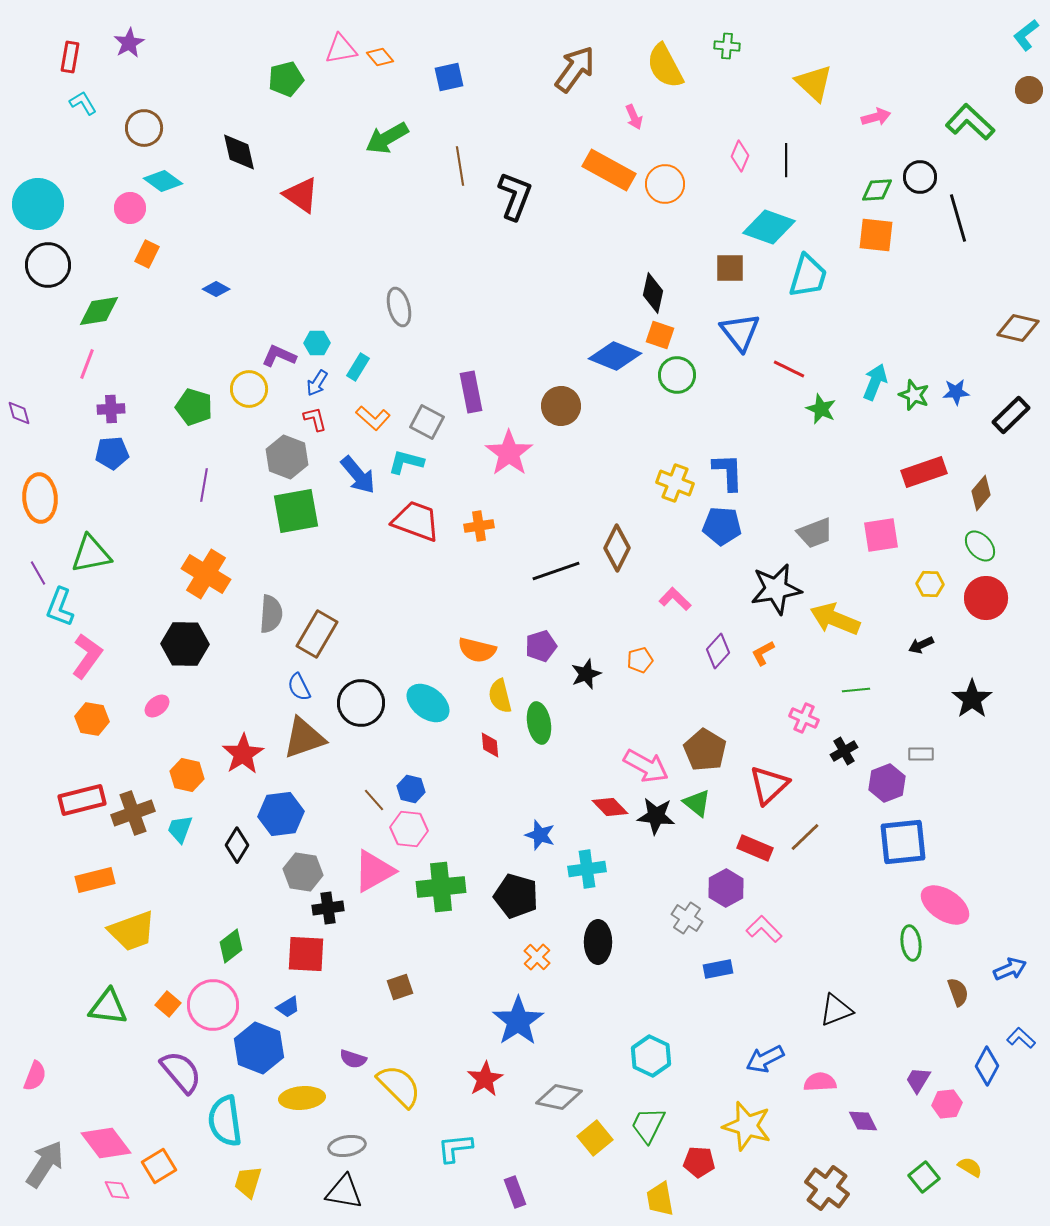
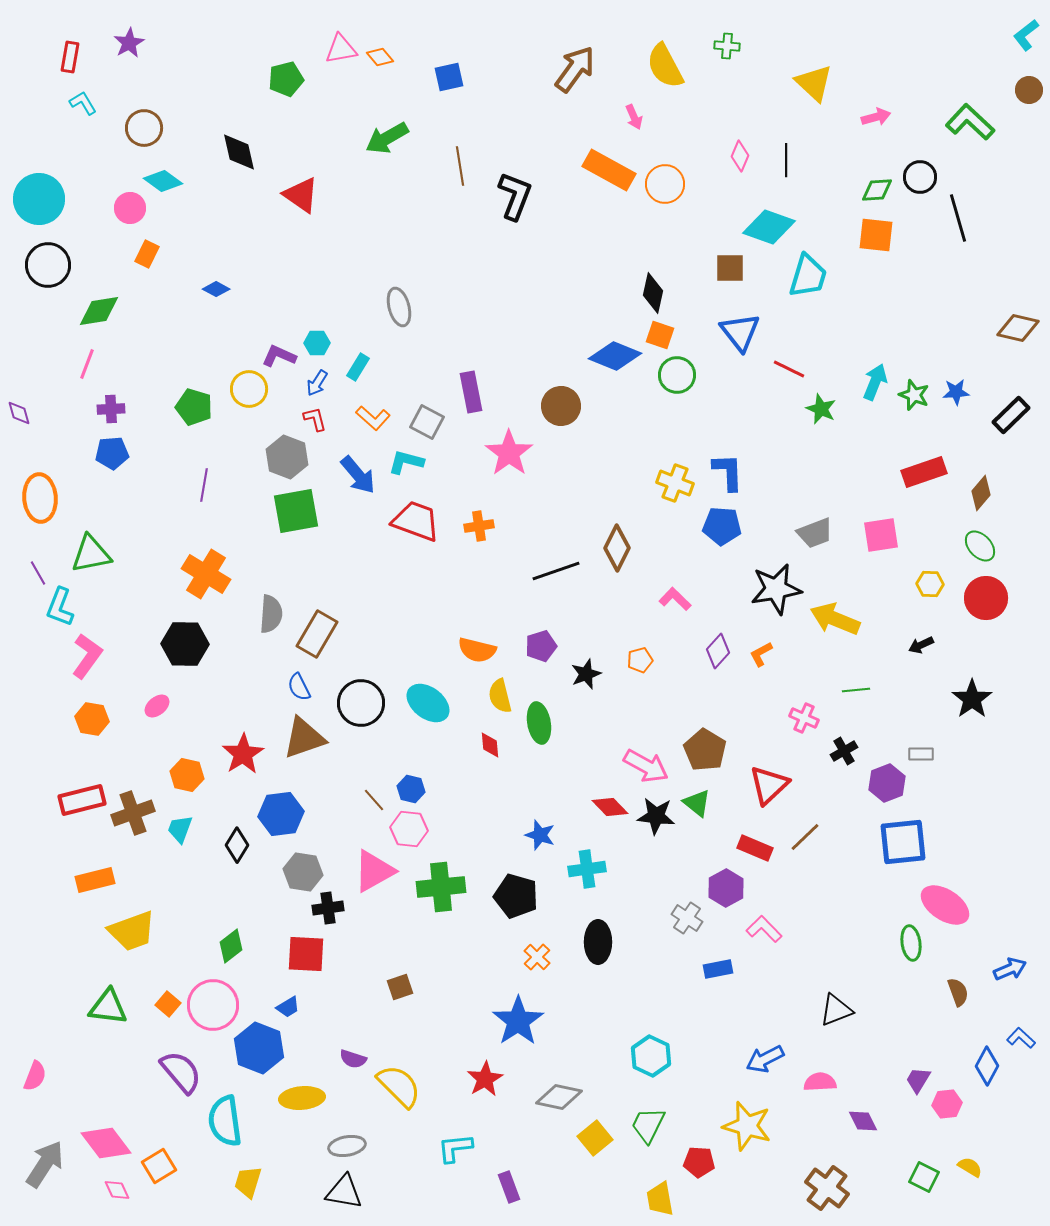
cyan circle at (38, 204): moved 1 px right, 5 px up
orange L-shape at (763, 653): moved 2 px left, 1 px down
green square at (924, 1177): rotated 24 degrees counterclockwise
purple rectangle at (515, 1192): moved 6 px left, 5 px up
